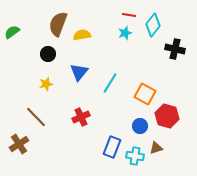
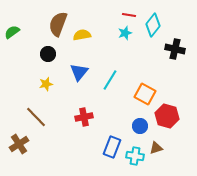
cyan line: moved 3 px up
red cross: moved 3 px right; rotated 12 degrees clockwise
